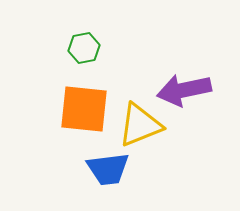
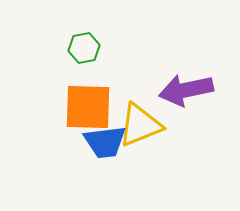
purple arrow: moved 2 px right
orange square: moved 4 px right, 2 px up; rotated 4 degrees counterclockwise
blue trapezoid: moved 3 px left, 27 px up
